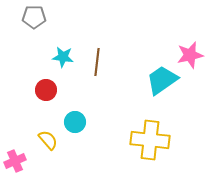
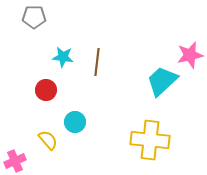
cyan trapezoid: moved 1 px down; rotated 8 degrees counterclockwise
